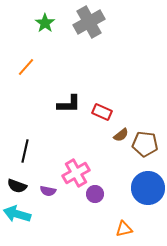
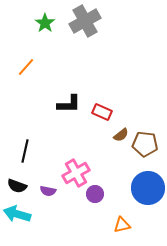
gray cross: moved 4 px left, 1 px up
orange triangle: moved 2 px left, 4 px up
